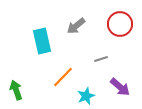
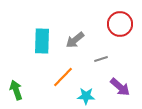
gray arrow: moved 1 px left, 14 px down
cyan rectangle: rotated 15 degrees clockwise
cyan star: rotated 24 degrees clockwise
